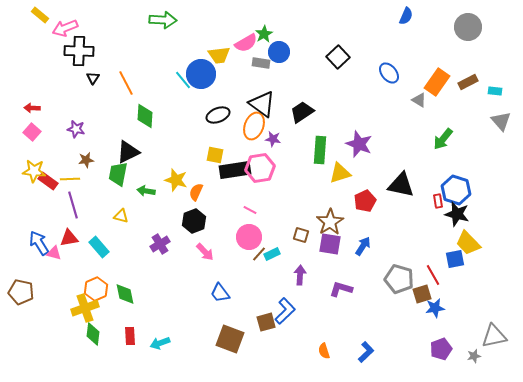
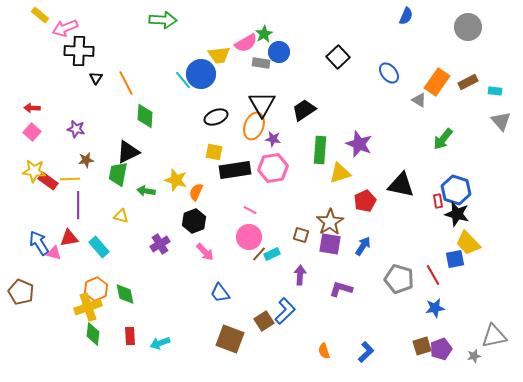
black triangle at (93, 78): moved 3 px right
black triangle at (262, 104): rotated 24 degrees clockwise
black trapezoid at (302, 112): moved 2 px right, 2 px up
black ellipse at (218, 115): moved 2 px left, 2 px down
yellow square at (215, 155): moved 1 px left, 3 px up
pink hexagon at (260, 168): moved 13 px right
purple line at (73, 205): moved 5 px right; rotated 16 degrees clockwise
brown pentagon at (21, 292): rotated 10 degrees clockwise
brown square at (422, 294): moved 52 px down
yellow cross at (85, 308): moved 3 px right, 1 px up
brown square at (266, 322): moved 2 px left, 1 px up; rotated 18 degrees counterclockwise
